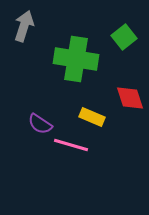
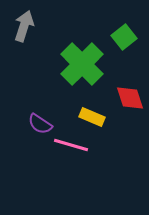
green cross: moved 6 px right, 5 px down; rotated 36 degrees clockwise
